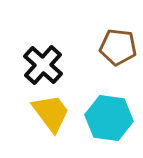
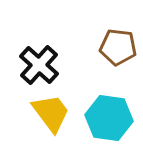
black cross: moved 4 px left
